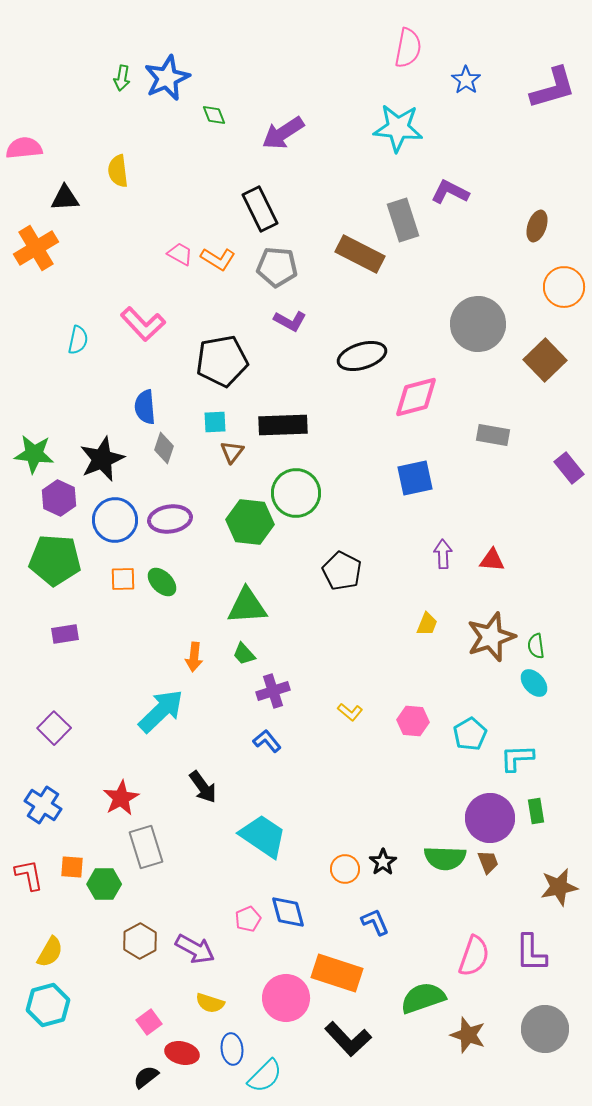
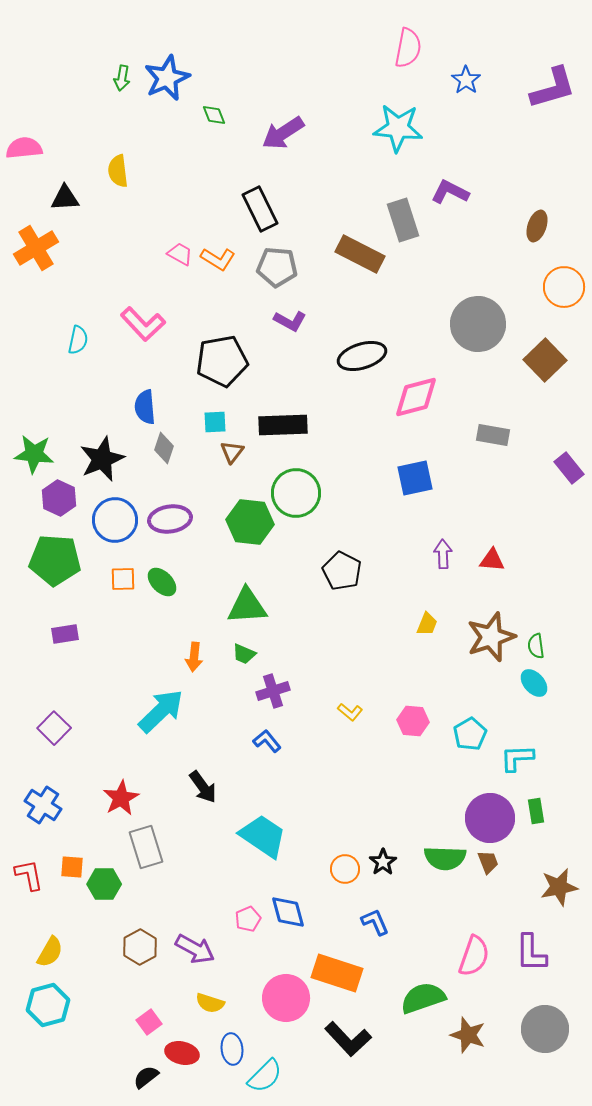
green trapezoid at (244, 654): rotated 25 degrees counterclockwise
brown hexagon at (140, 941): moved 6 px down
